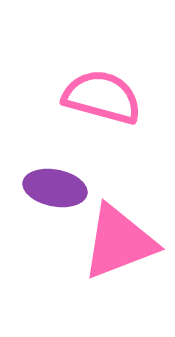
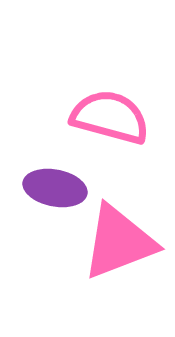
pink semicircle: moved 8 px right, 20 px down
